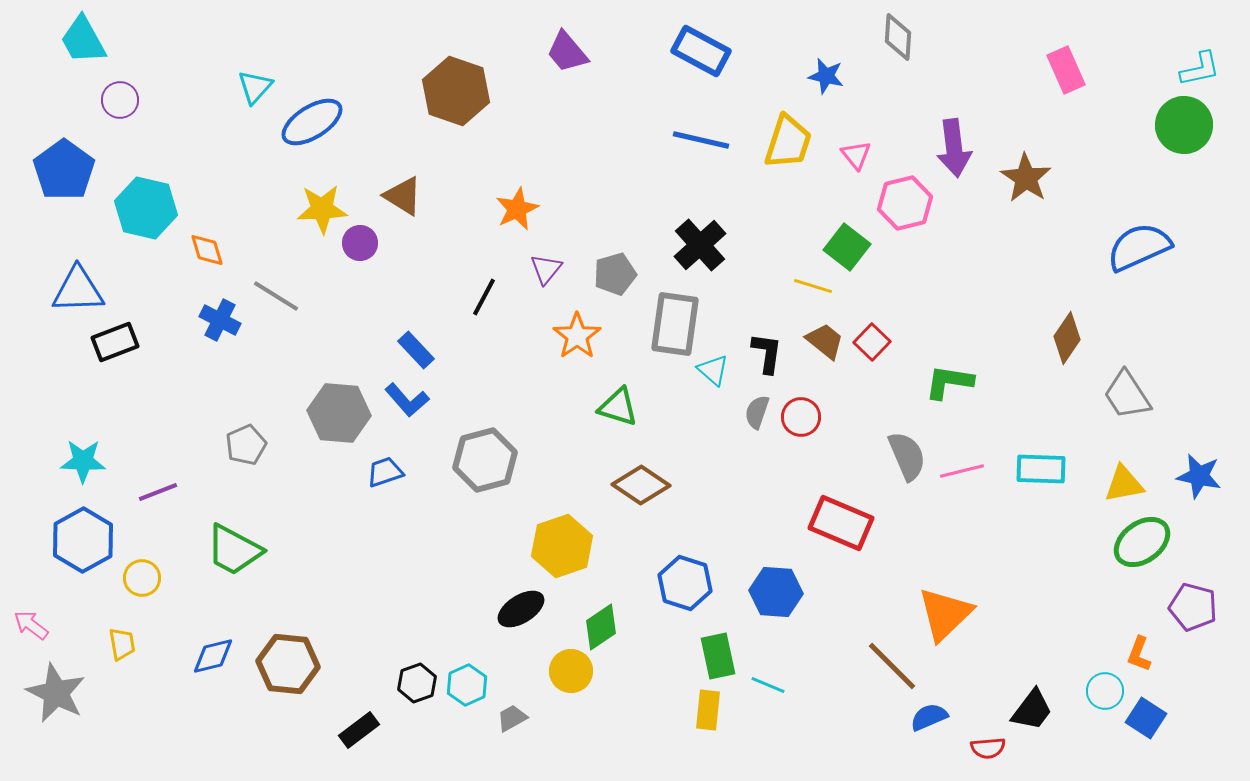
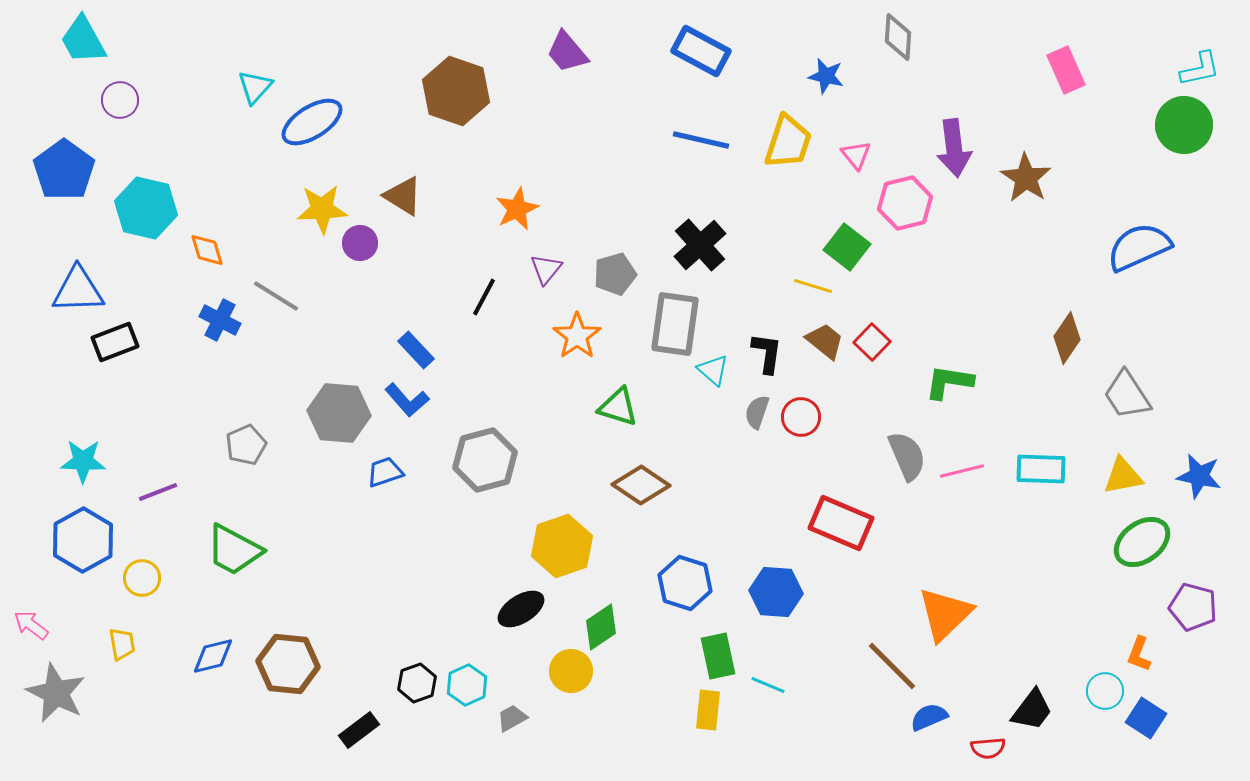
yellow triangle at (1124, 484): moved 1 px left, 8 px up
